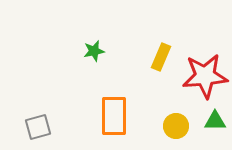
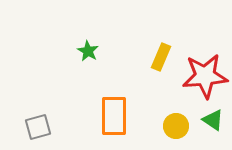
green star: moved 6 px left; rotated 30 degrees counterclockwise
green triangle: moved 2 px left, 1 px up; rotated 35 degrees clockwise
